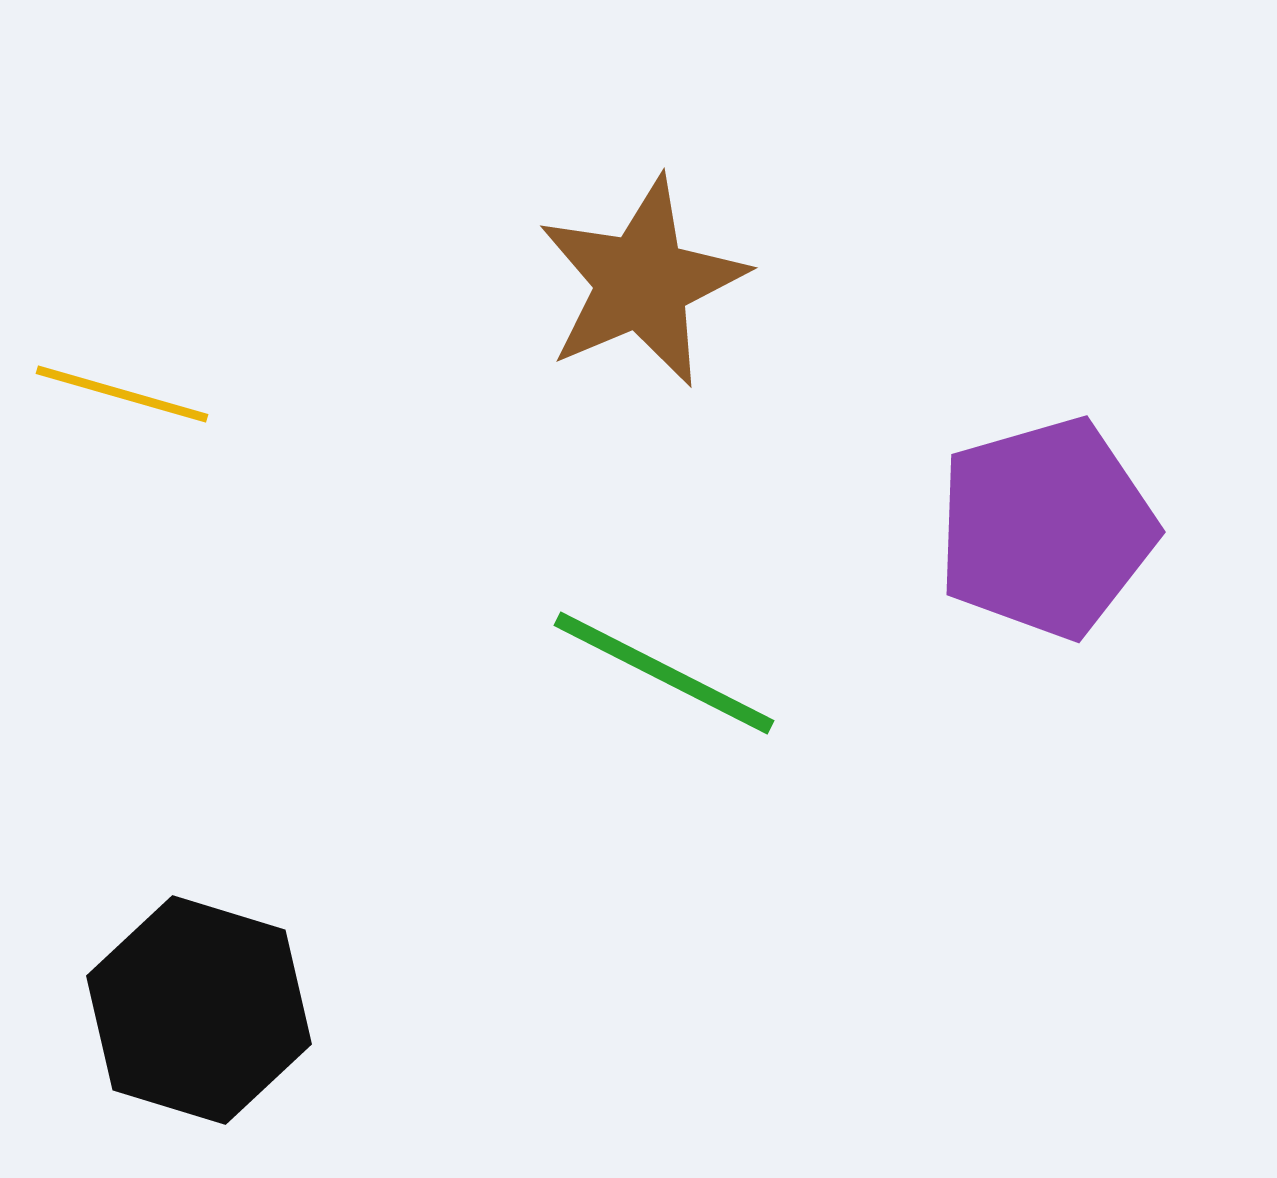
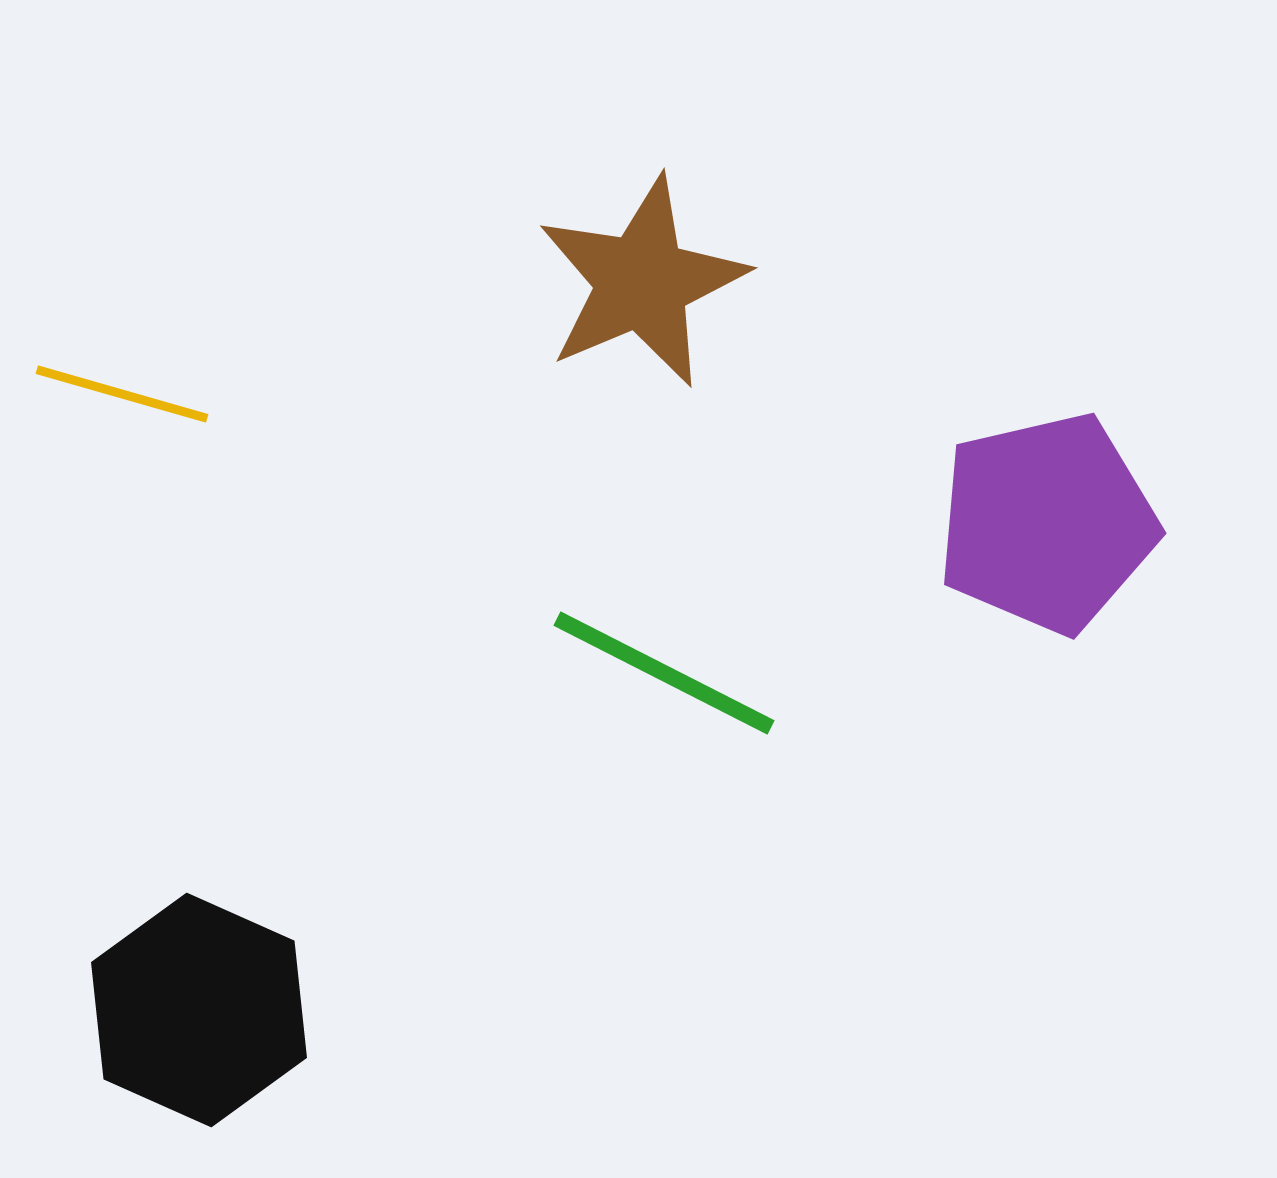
purple pentagon: moved 1 px right, 5 px up; rotated 3 degrees clockwise
black hexagon: rotated 7 degrees clockwise
